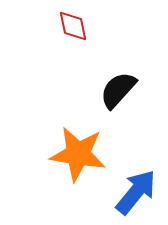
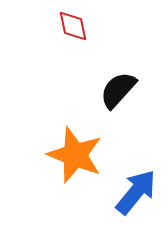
orange star: moved 3 px left, 1 px down; rotated 12 degrees clockwise
